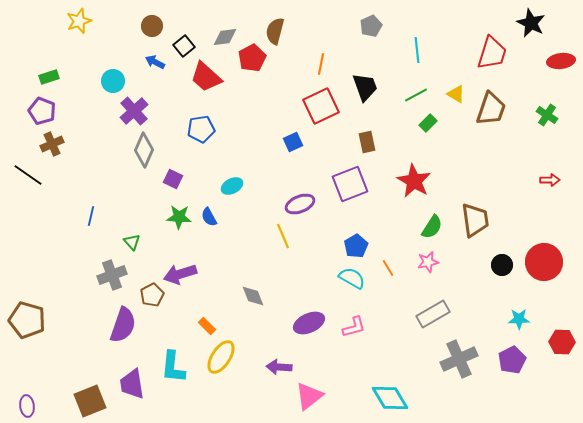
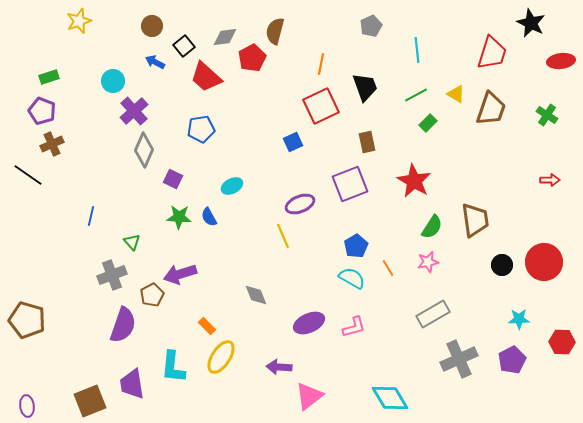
gray diamond at (253, 296): moved 3 px right, 1 px up
